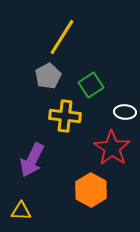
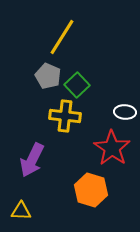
gray pentagon: rotated 20 degrees counterclockwise
green square: moved 14 px left; rotated 10 degrees counterclockwise
orange hexagon: rotated 12 degrees counterclockwise
